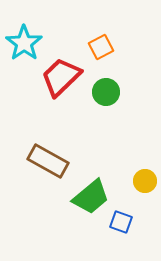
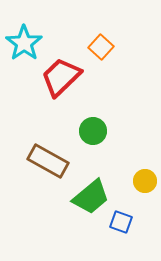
orange square: rotated 20 degrees counterclockwise
green circle: moved 13 px left, 39 px down
